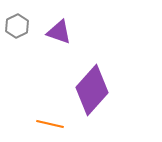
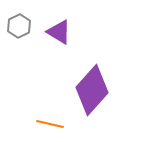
gray hexagon: moved 2 px right
purple triangle: rotated 12 degrees clockwise
